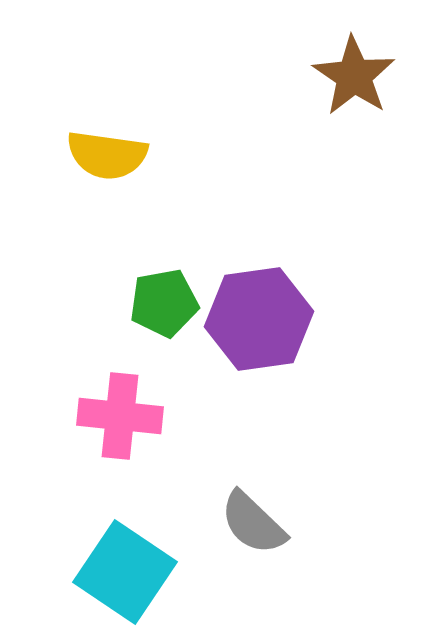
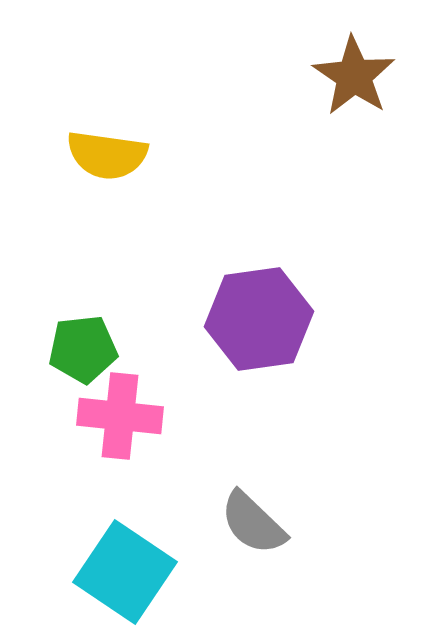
green pentagon: moved 81 px left, 46 px down; rotated 4 degrees clockwise
